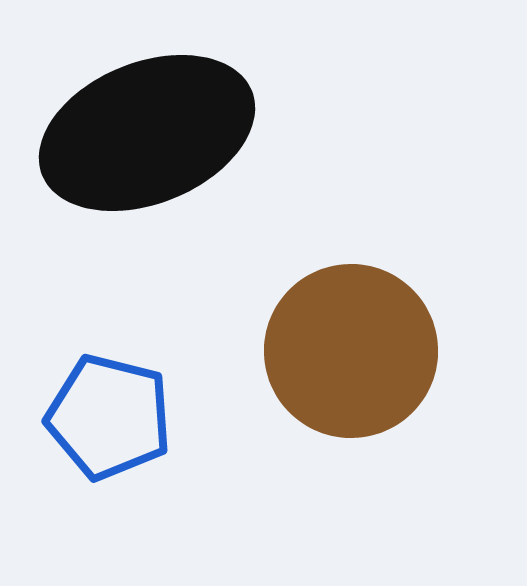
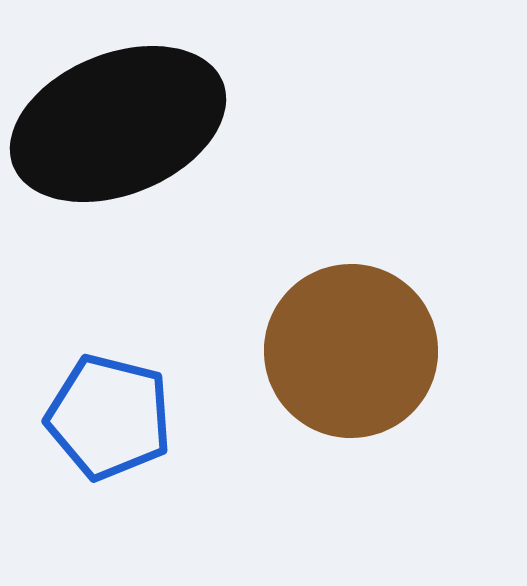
black ellipse: moved 29 px left, 9 px up
